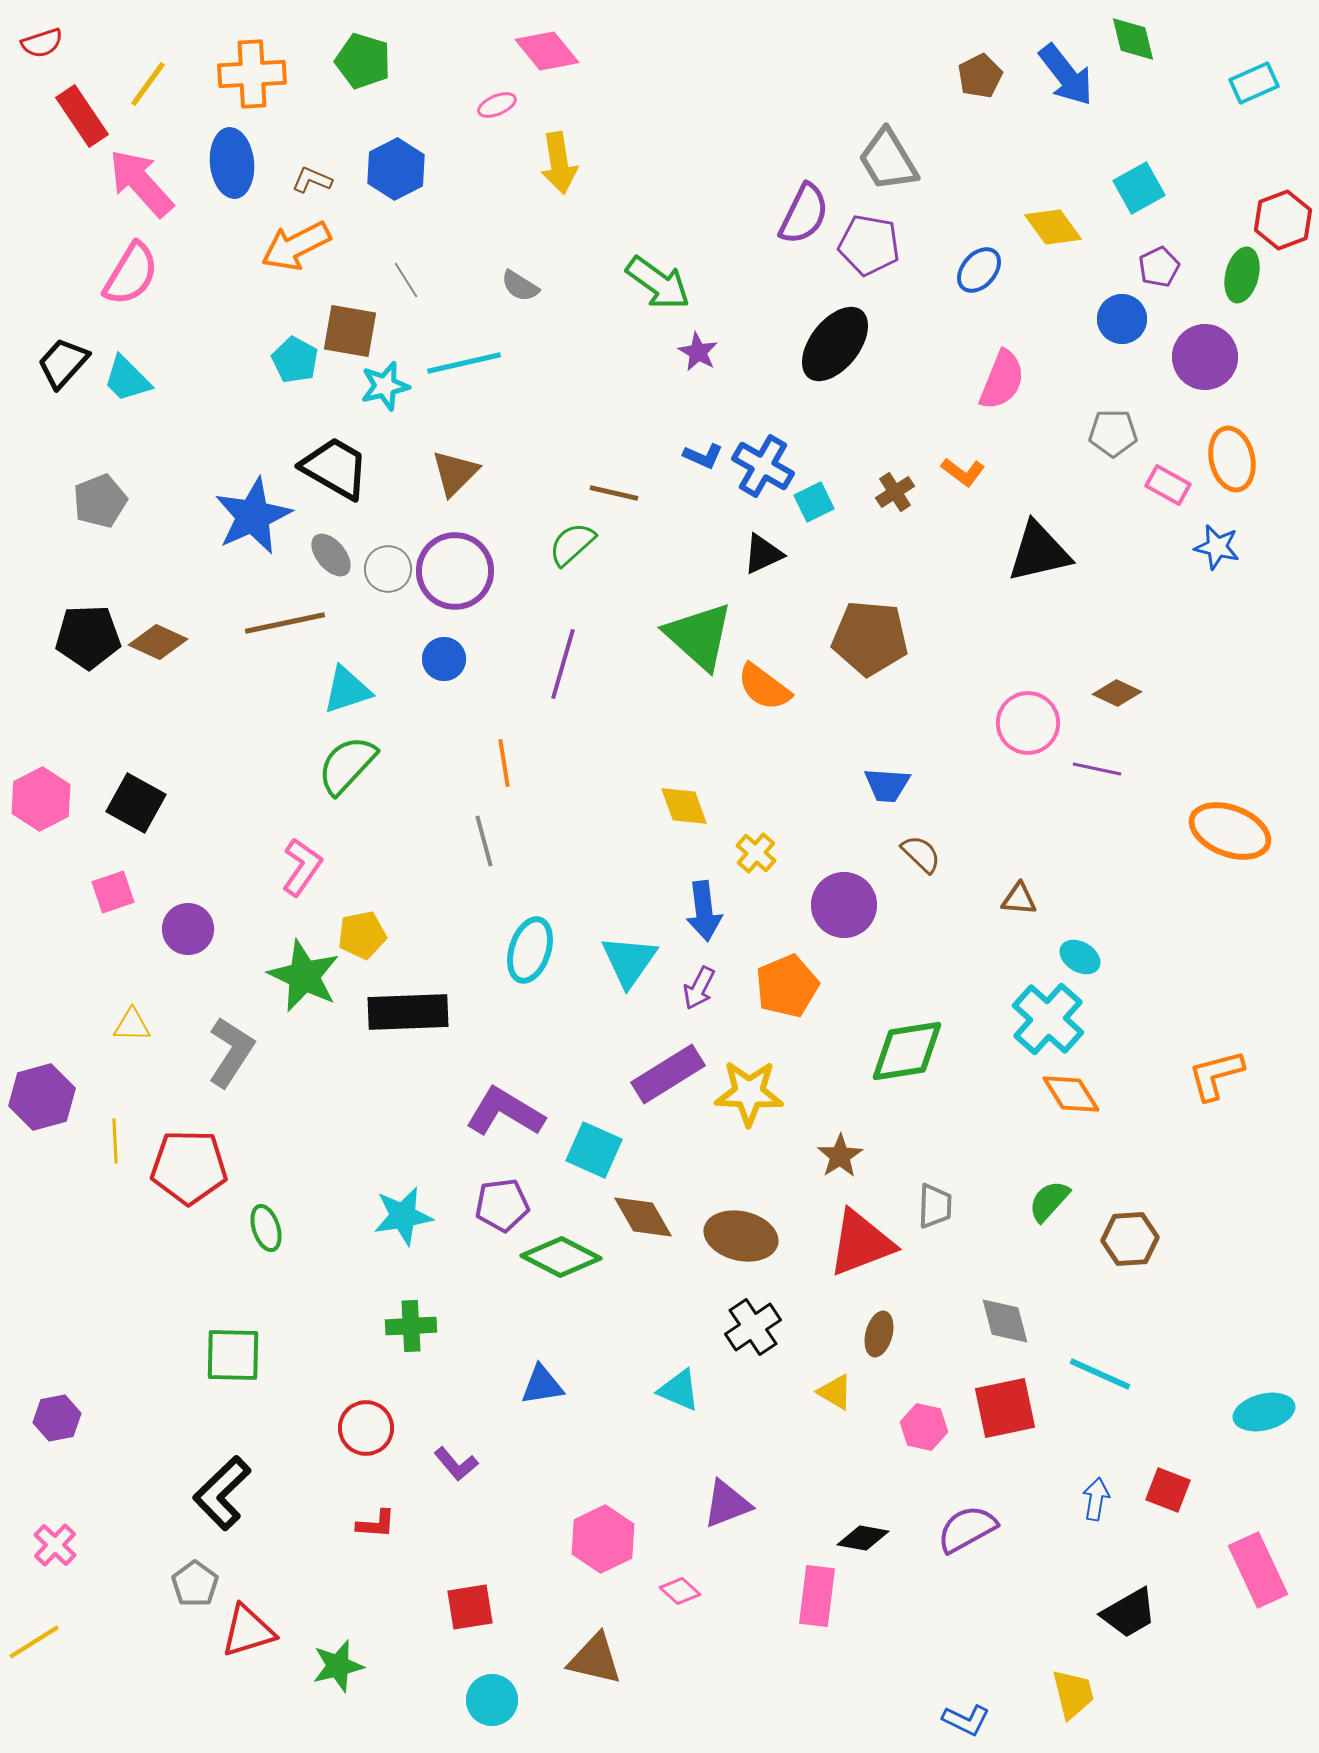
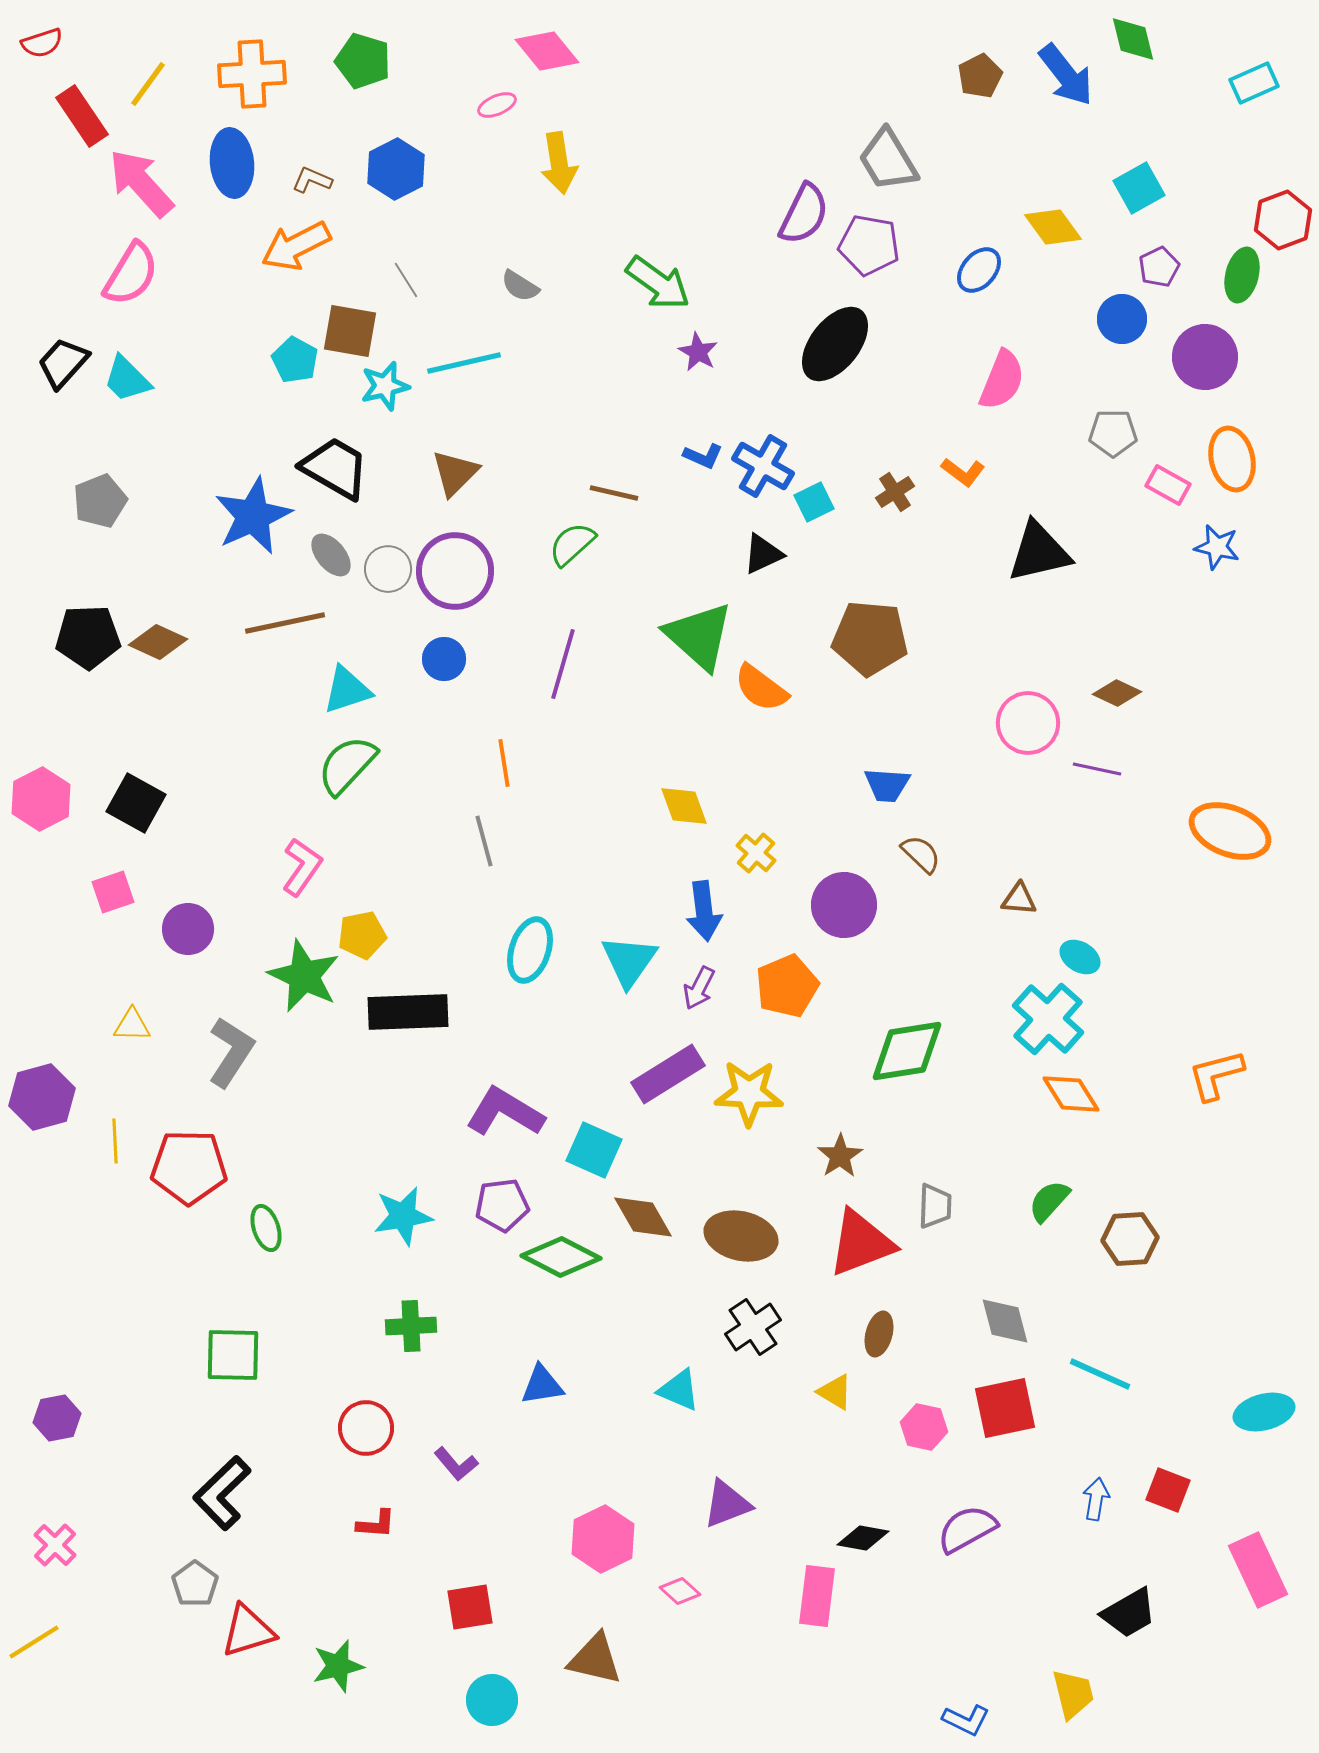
orange semicircle at (764, 687): moved 3 px left, 1 px down
